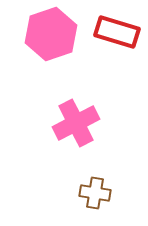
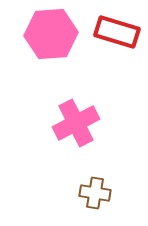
pink hexagon: rotated 15 degrees clockwise
